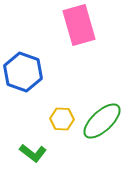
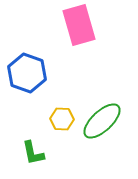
blue hexagon: moved 4 px right, 1 px down
green L-shape: rotated 40 degrees clockwise
